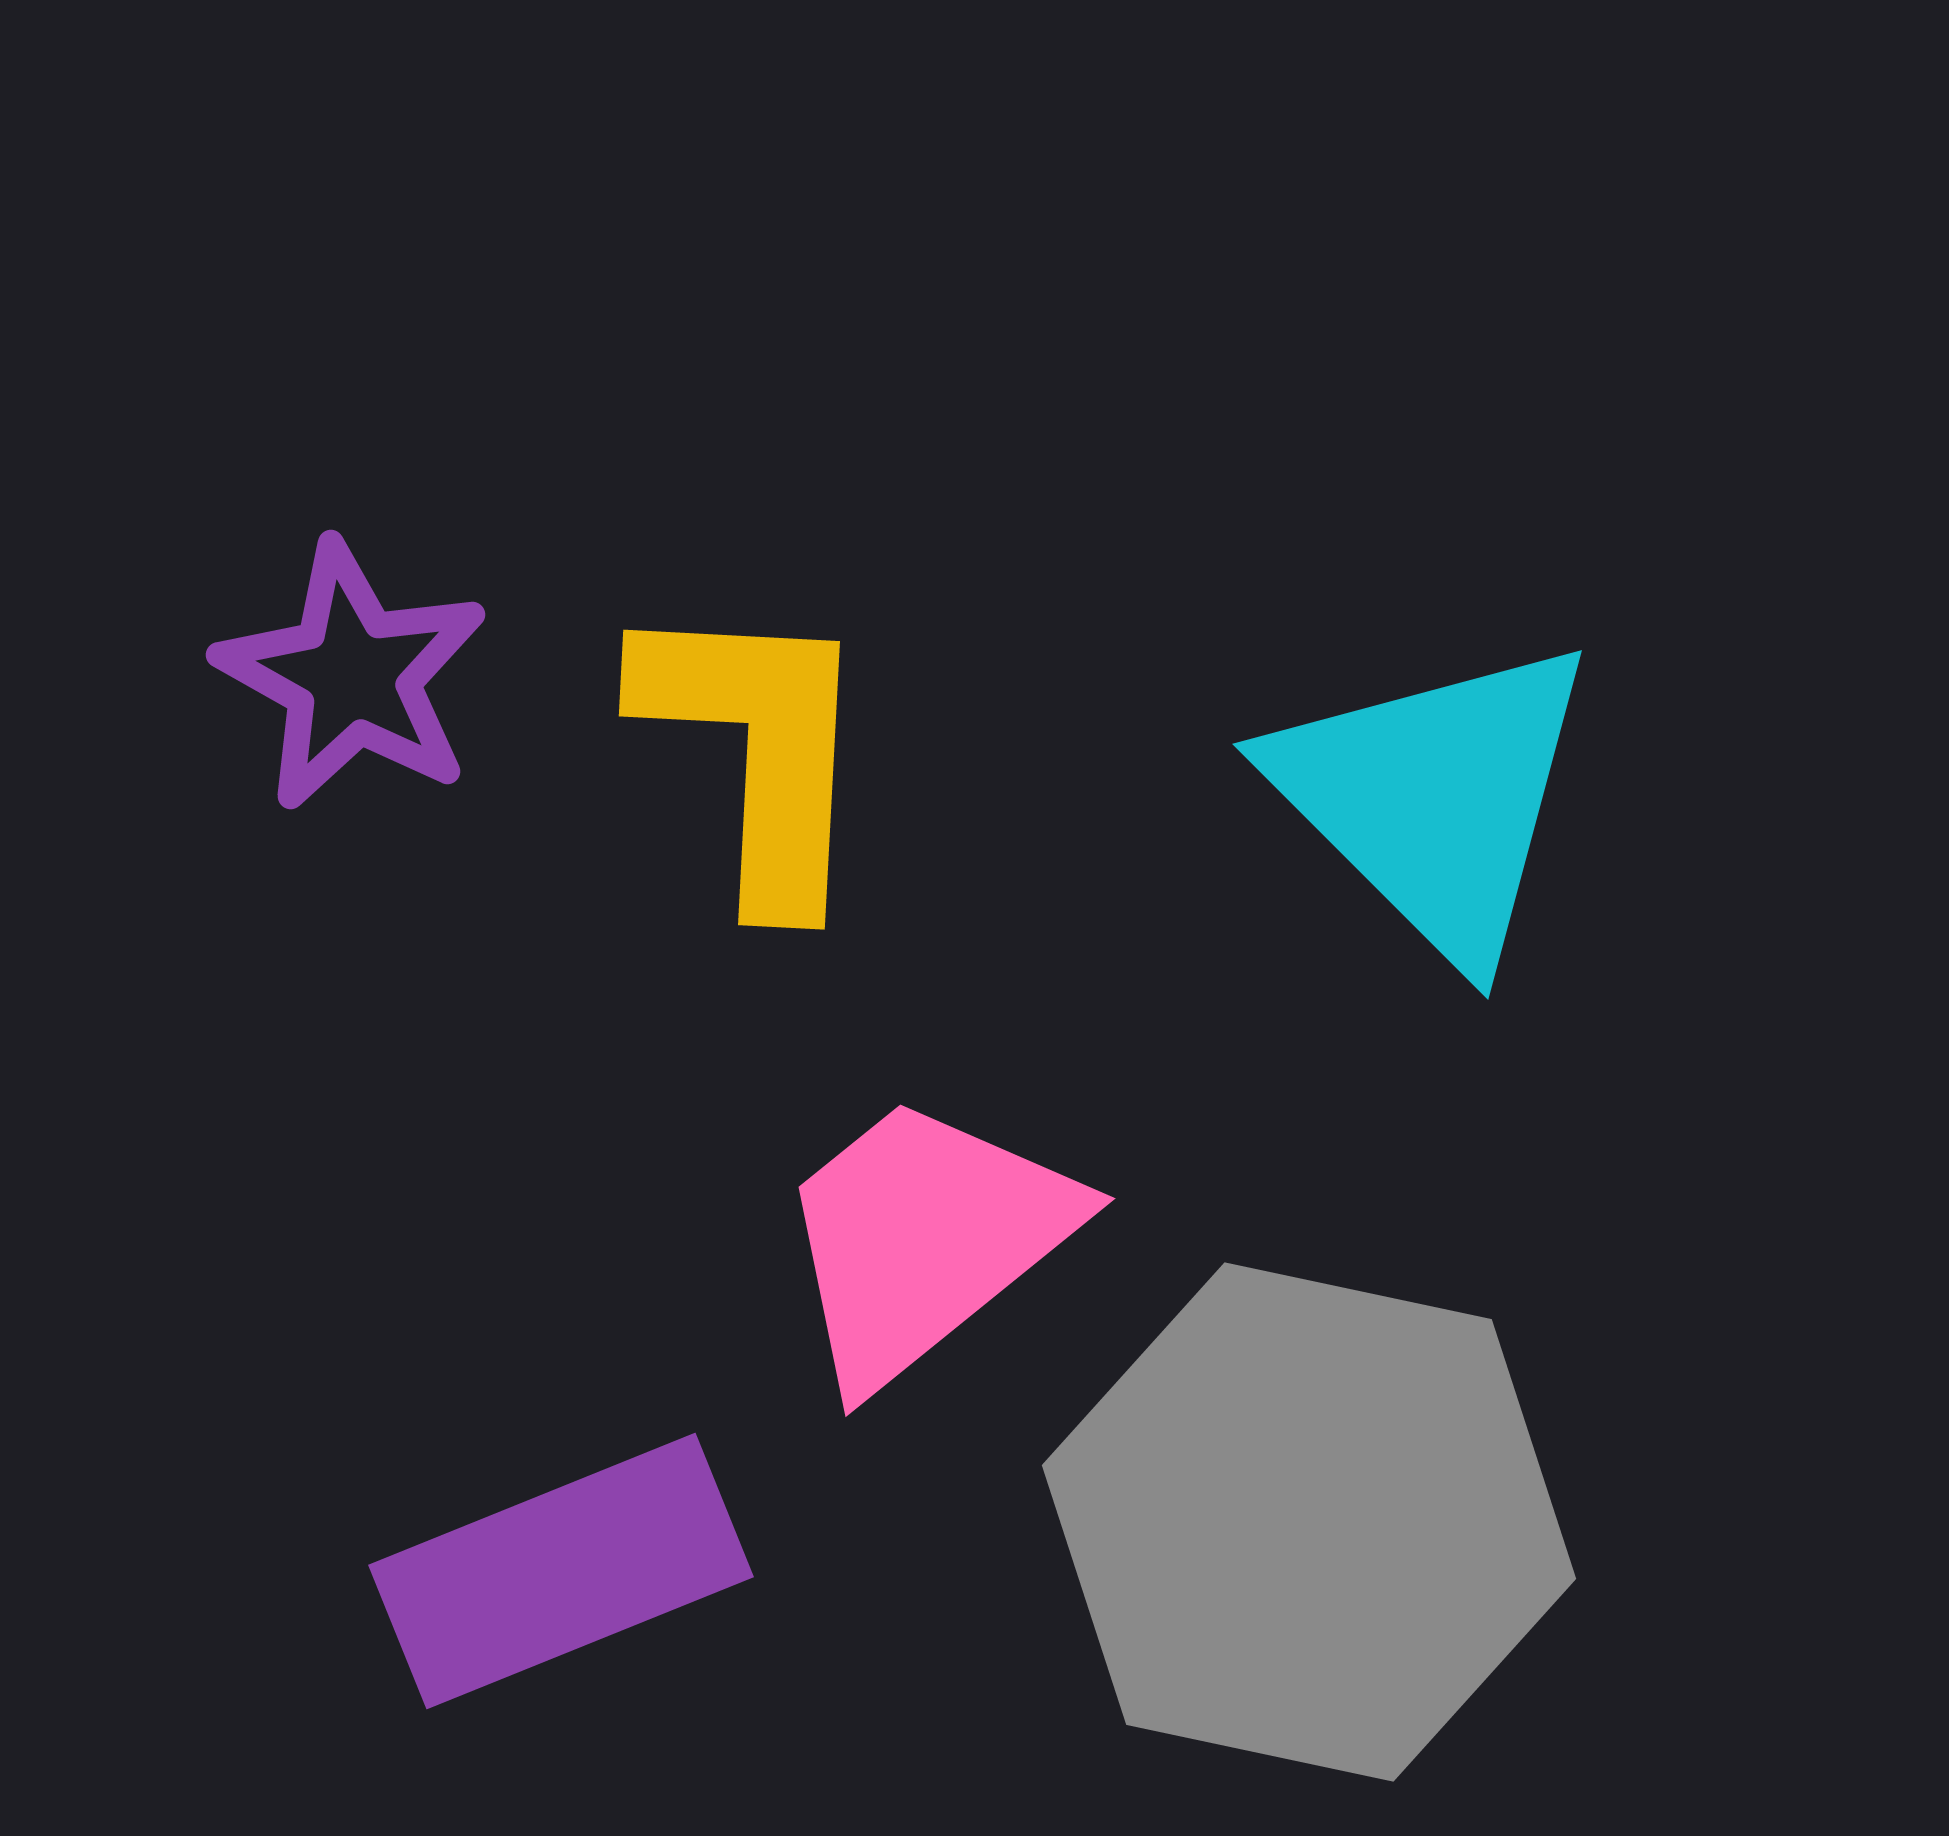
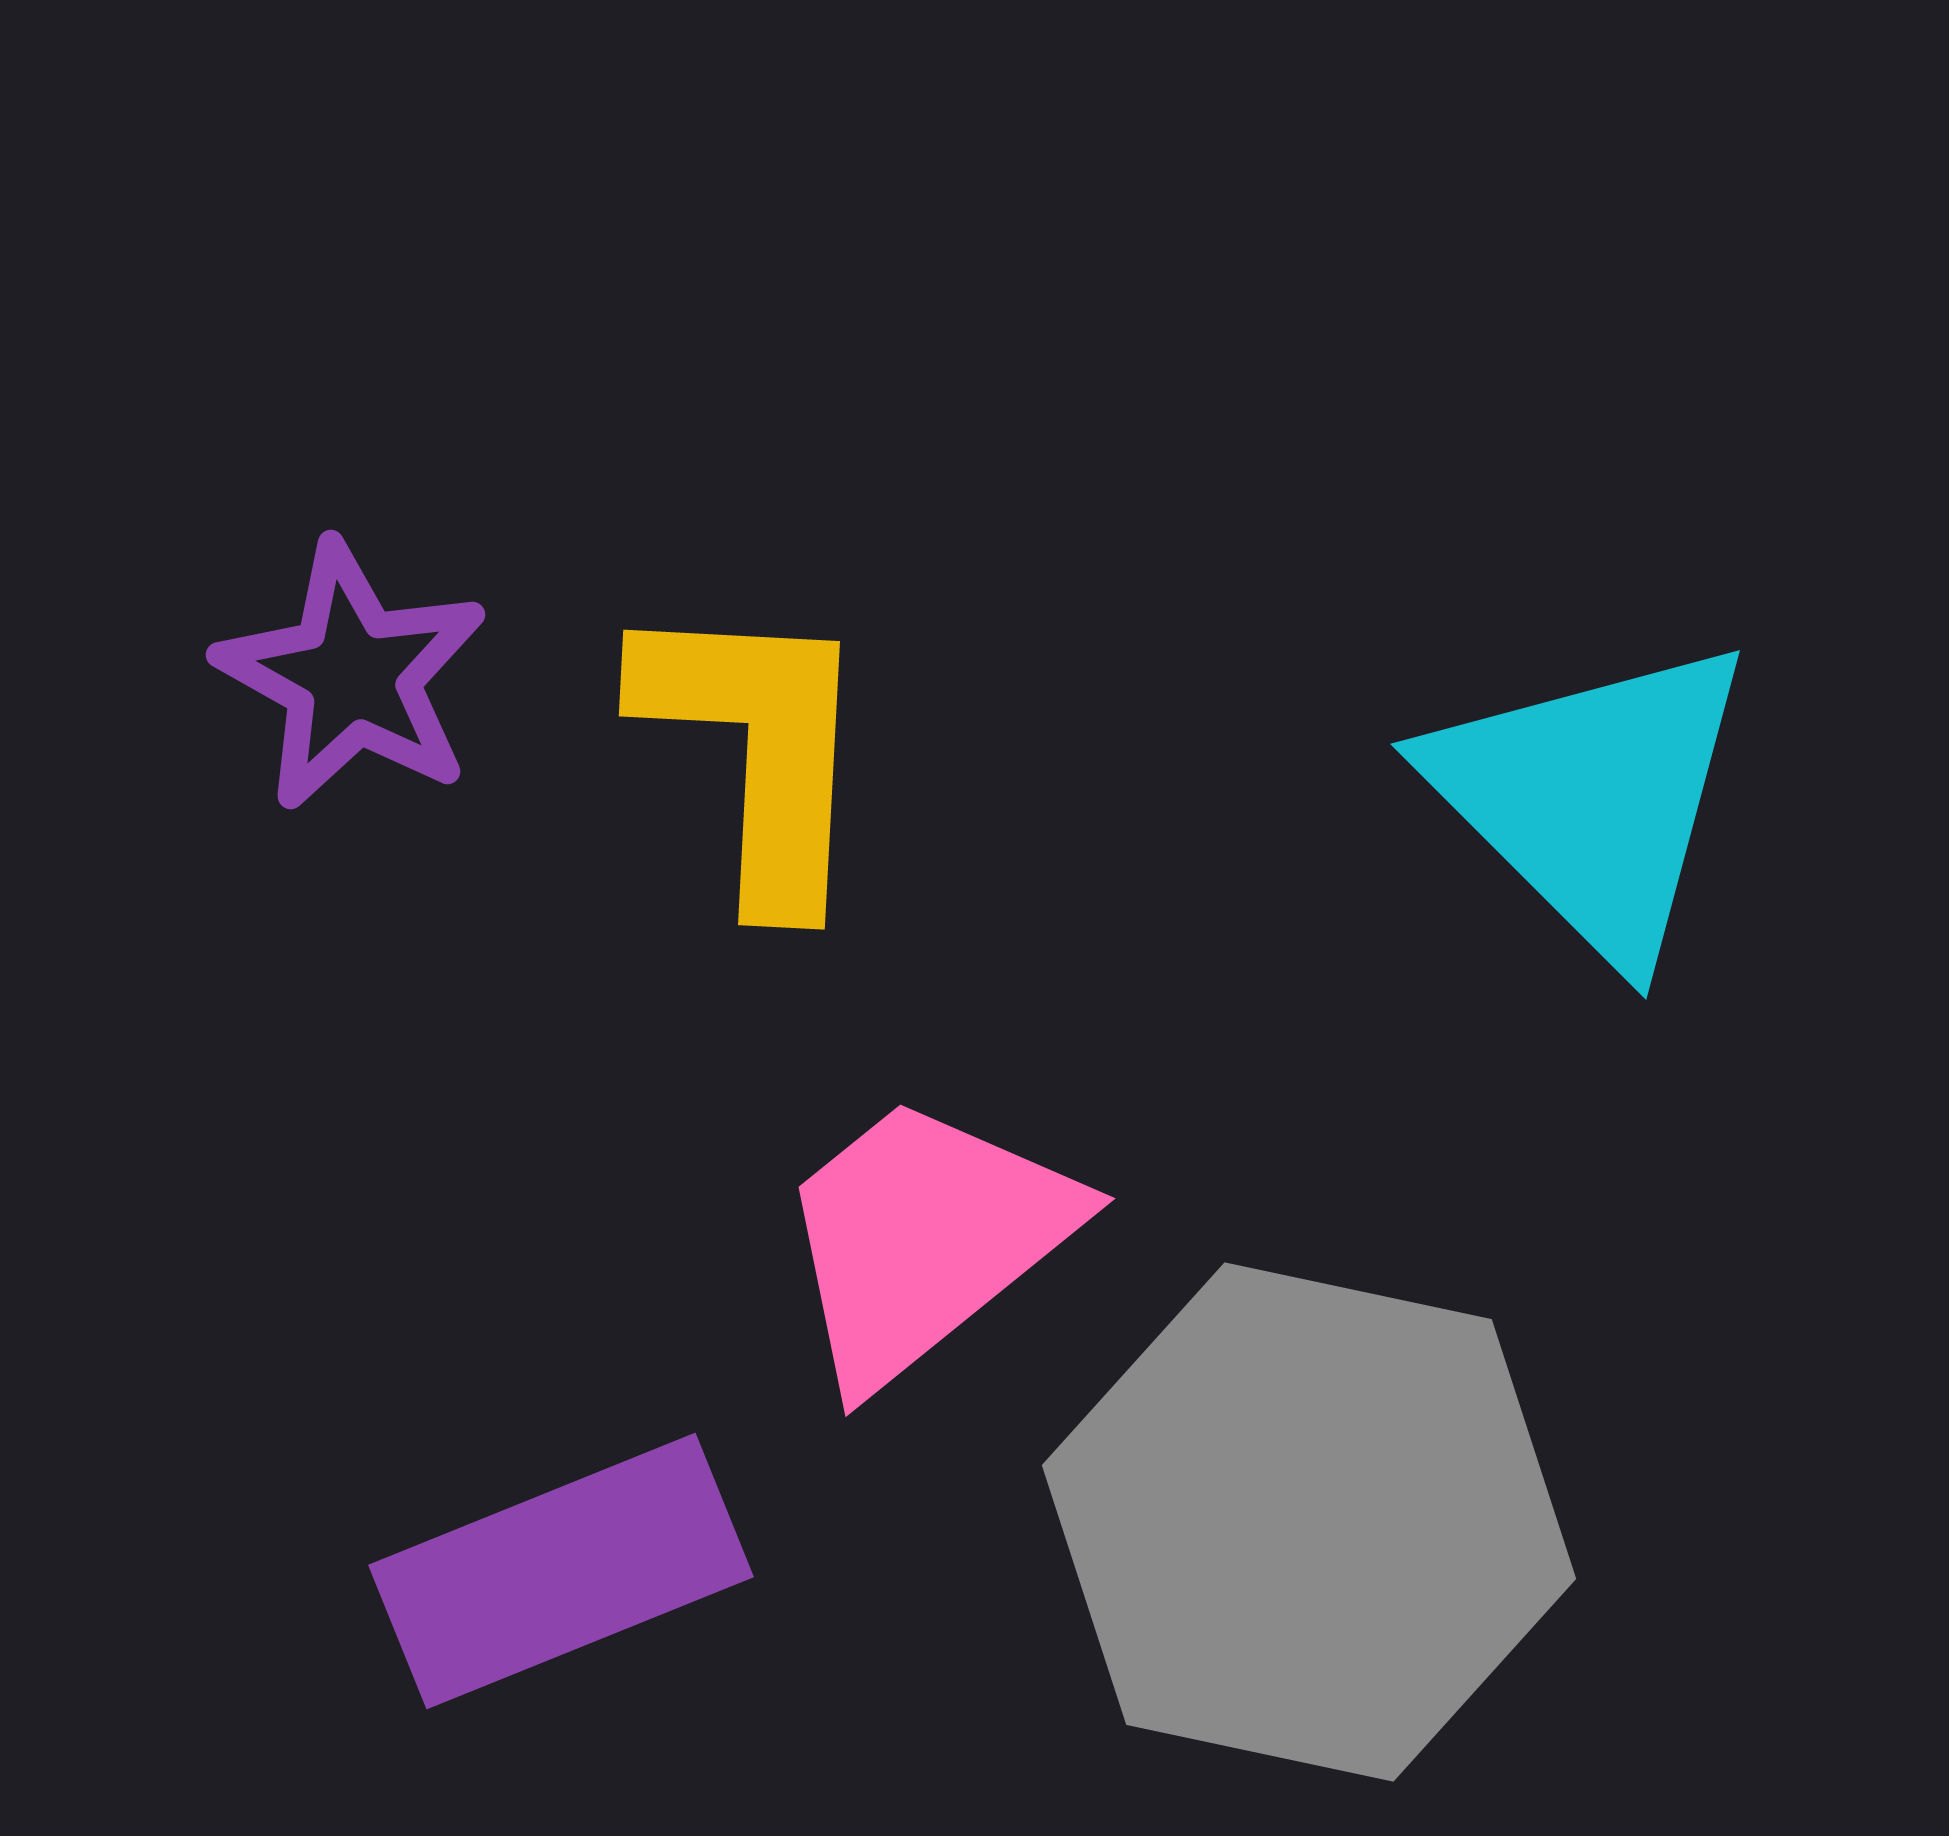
cyan triangle: moved 158 px right
